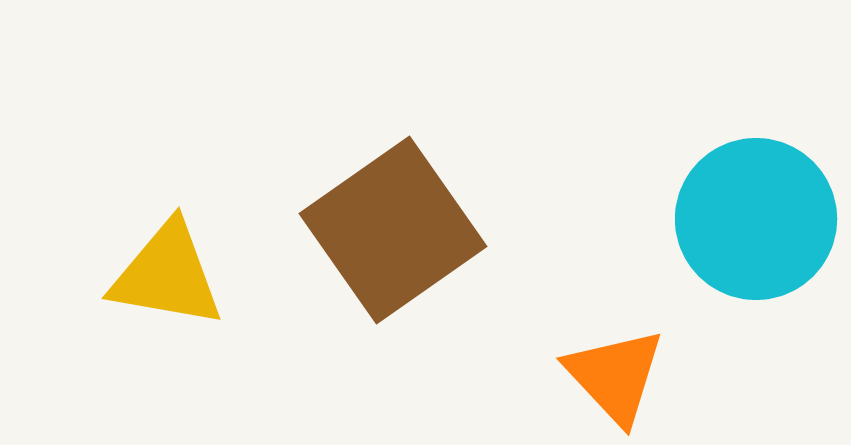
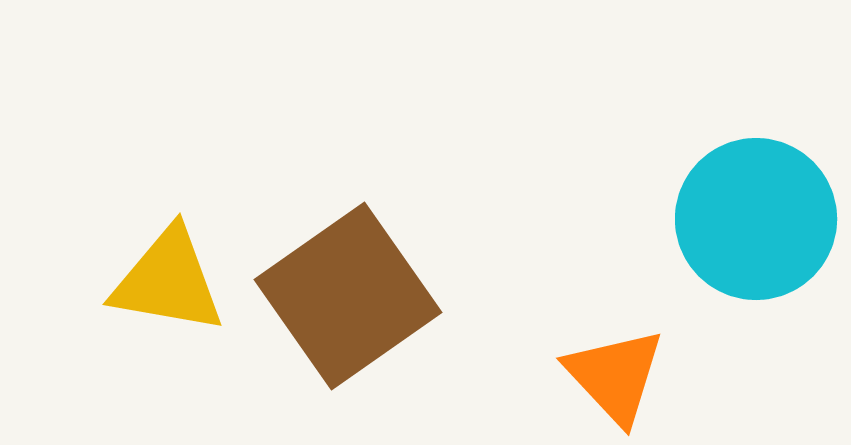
brown square: moved 45 px left, 66 px down
yellow triangle: moved 1 px right, 6 px down
